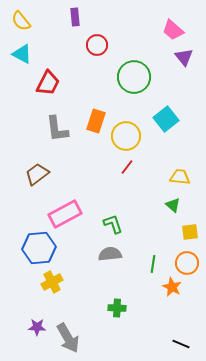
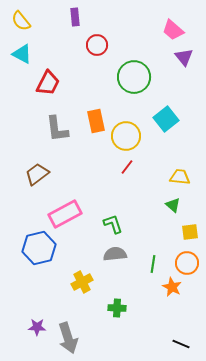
orange rectangle: rotated 30 degrees counterclockwise
blue hexagon: rotated 8 degrees counterclockwise
gray semicircle: moved 5 px right
yellow cross: moved 30 px right
gray arrow: rotated 12 degrees clockwise
